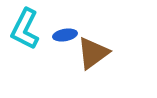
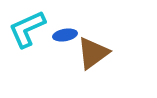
cyan L-shape: moved 2 px right; rotated 39 degrees clockwise
